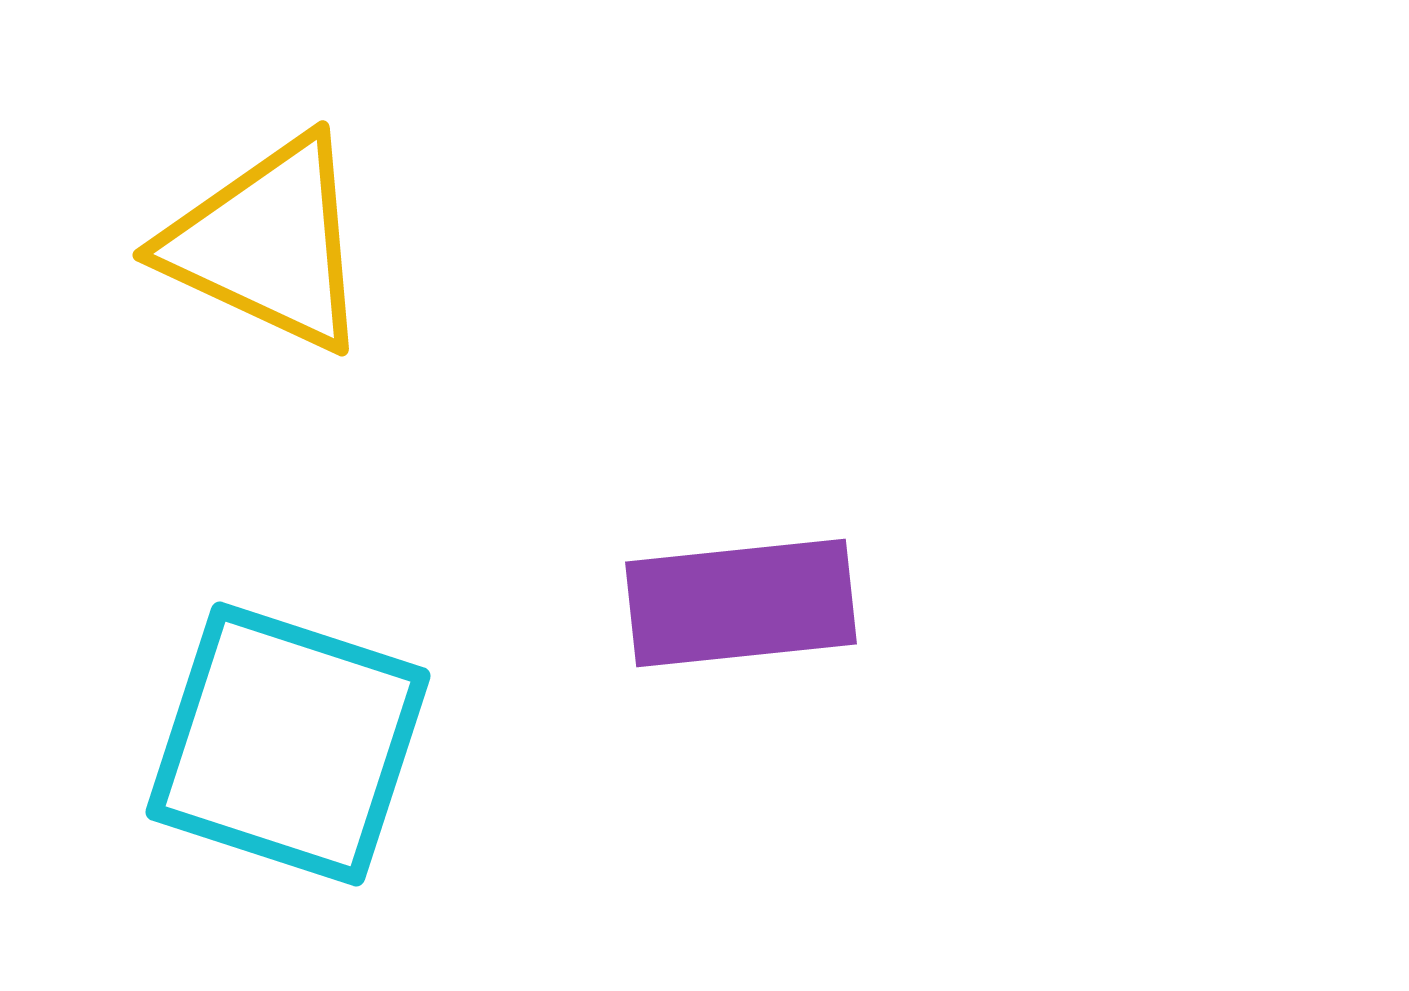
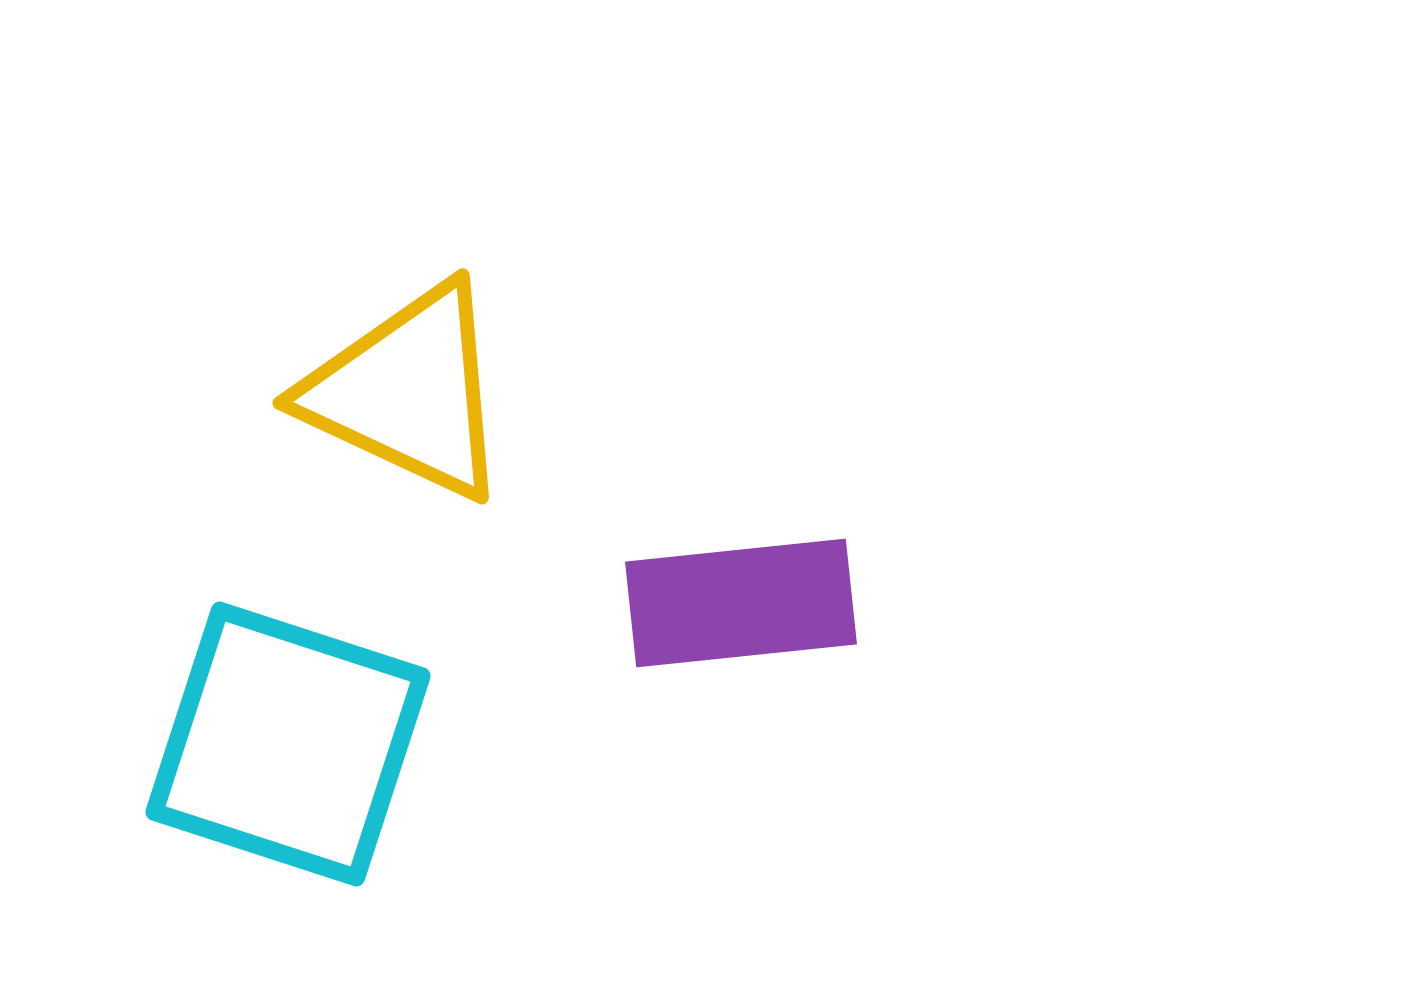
yellow triangle: moved 140 px right, 148 px down
